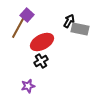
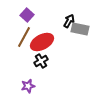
brown line: moved 6 px right, 9 px down
